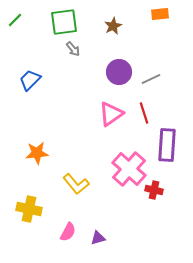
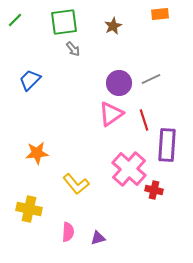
purple circle: moved 11 px down
red line: moved 7 px down
pink semicircle: rotated 24 degrees counterclockwise
